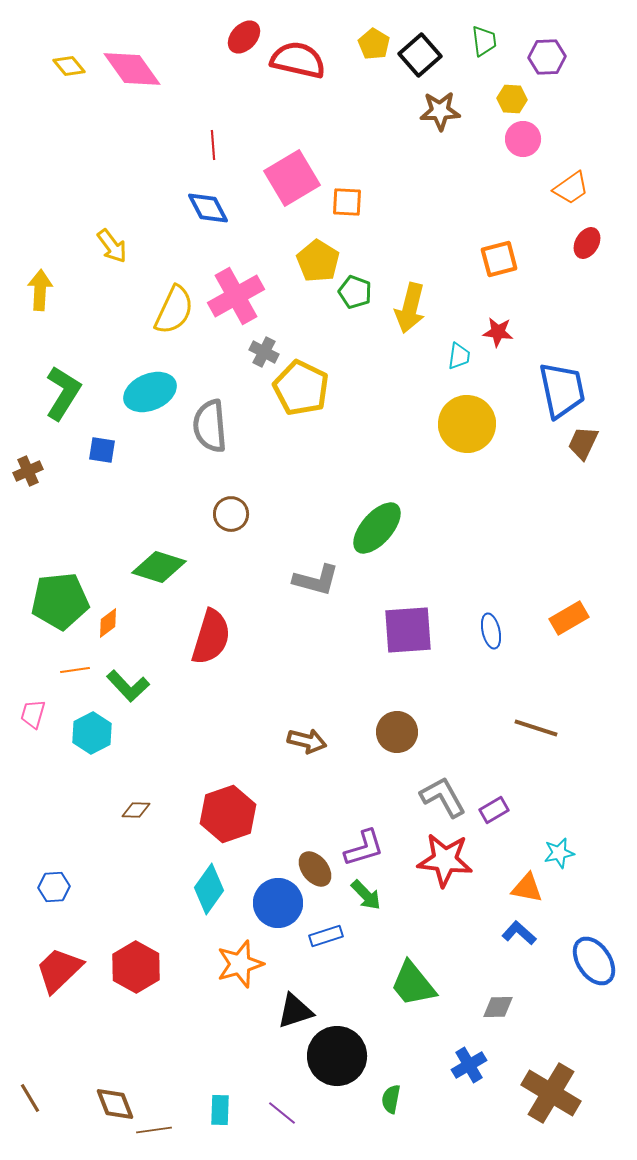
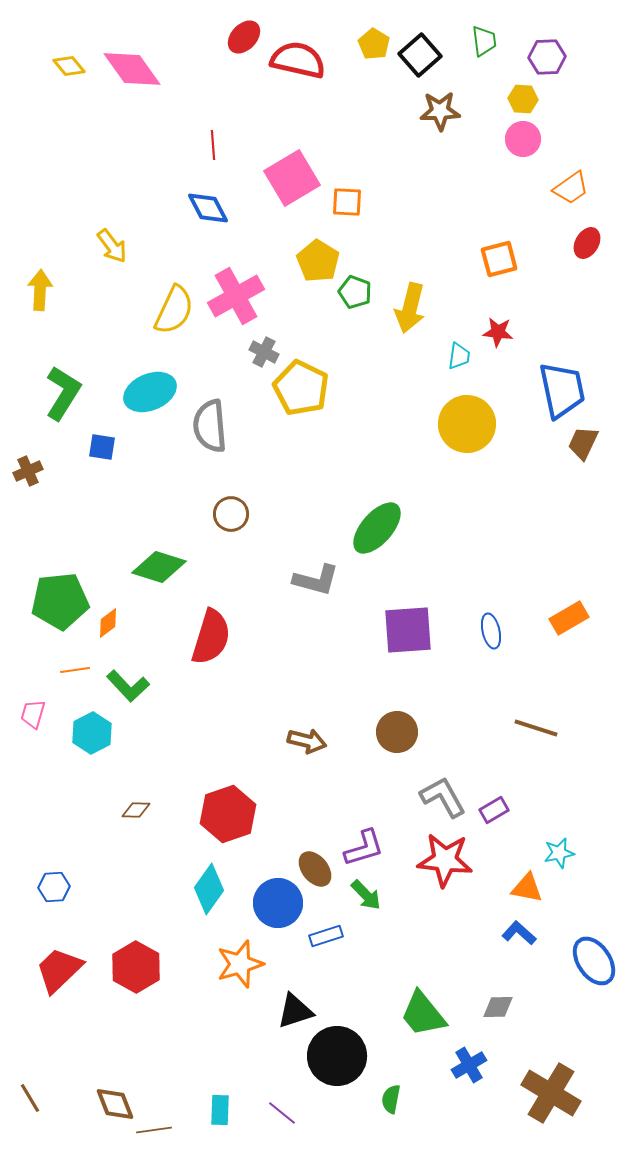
yellow hexagon at (512, 99): moved 11 px right
blue square at (102, 450): moved 3 px up
green trapezoid at (413, 984): moved 10 px right, 30 px down
